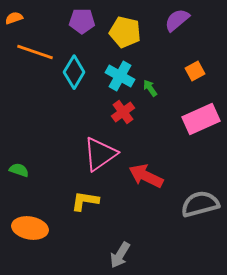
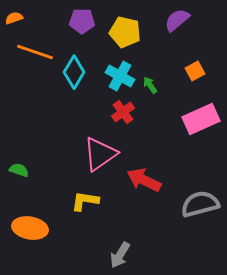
green arrow: moved 3 px up
red arrow: moved 2 px left, 4 px down
